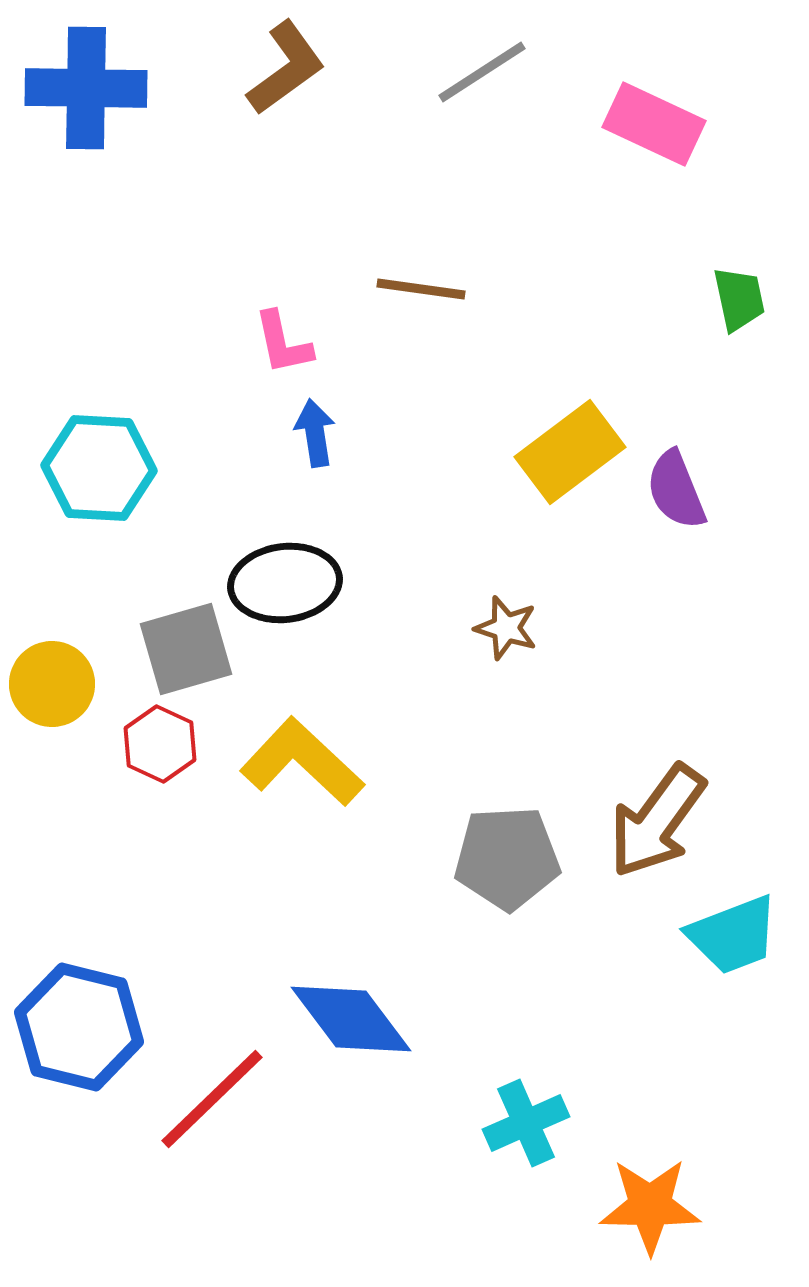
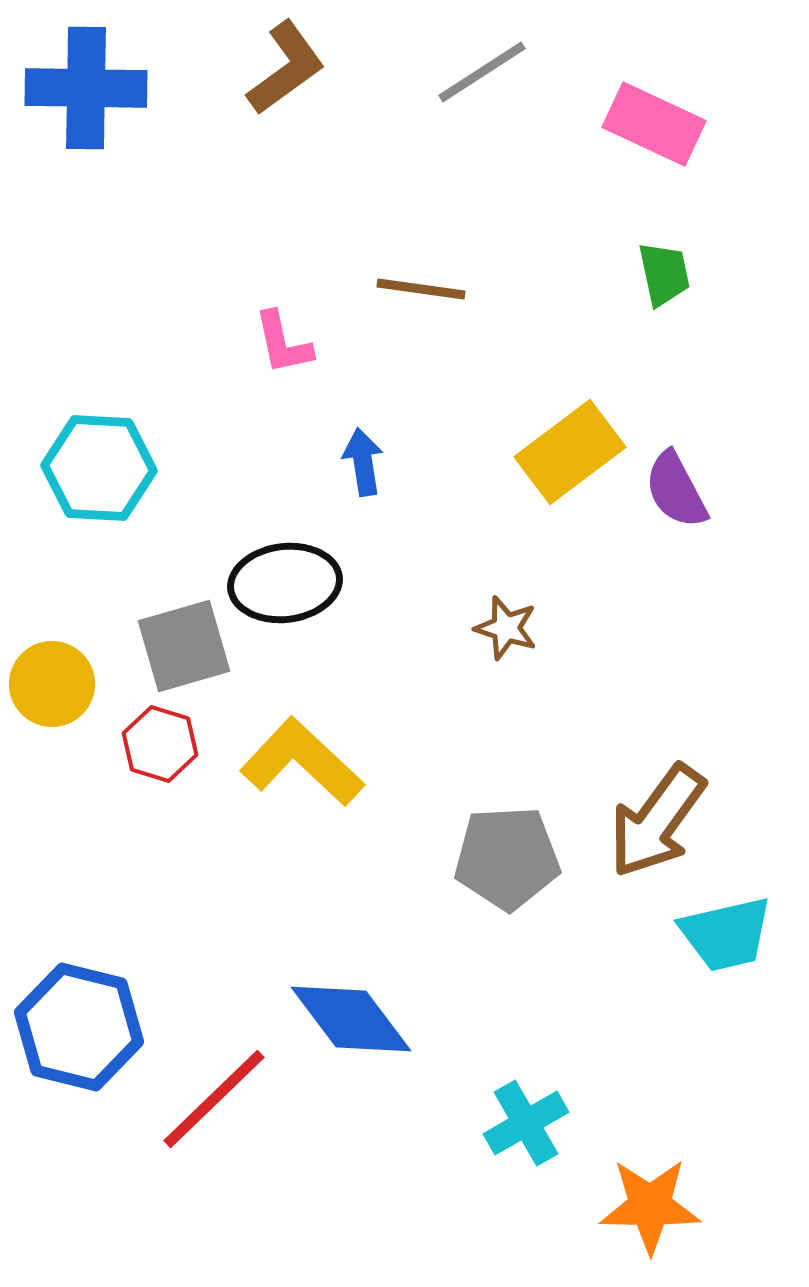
green trapezoid: moved 75 px left, 25 px up
blue arrow: moved 48 px right, 29 px down
purple semicircle: rotated 6 degrees counterclockwise
gray square: moved 2 px left, 3 px up
red hexagon: rotated 8 degrees counterclockwise
cyan trapezoid: moved 7 px left, 1 px up; rotated 8 degrees clockwise
red line: moved 2 px right
cyan cross: rotated 6 degrees counterclockwise
